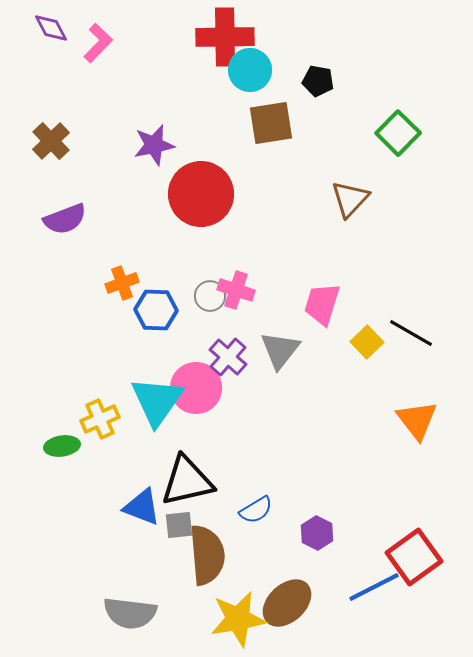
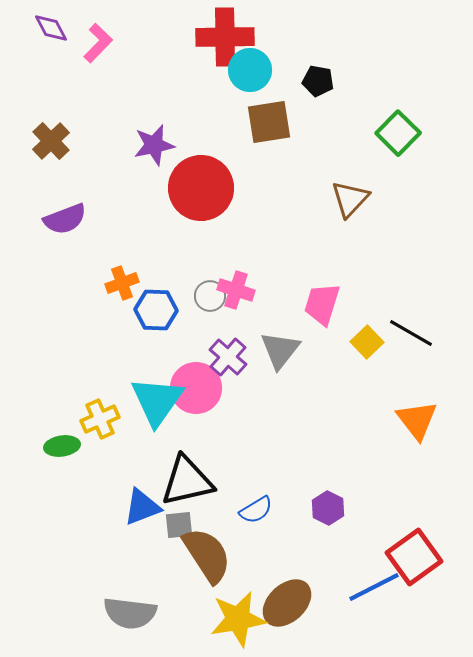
brown square: moved 2 px left, 1 px up
red circle: moved 6 px up
blue triangle: rotated 42 degrees counterclockwise
purple hexagon: moved 11 px right, 25 px up
brown semicircle: rotated 28 degrees counterclockwise
